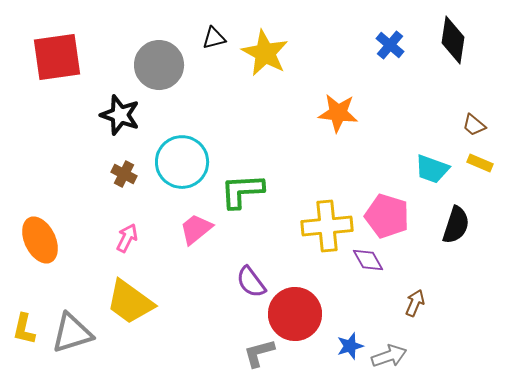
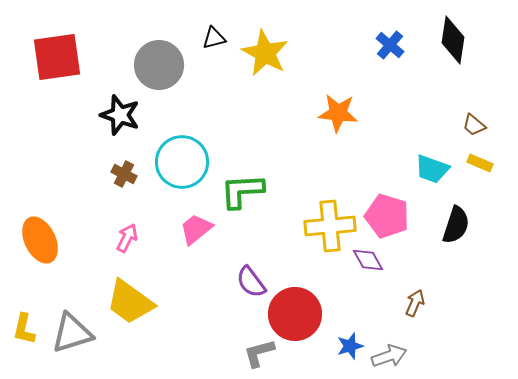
yellow cross: moved 3 px right
